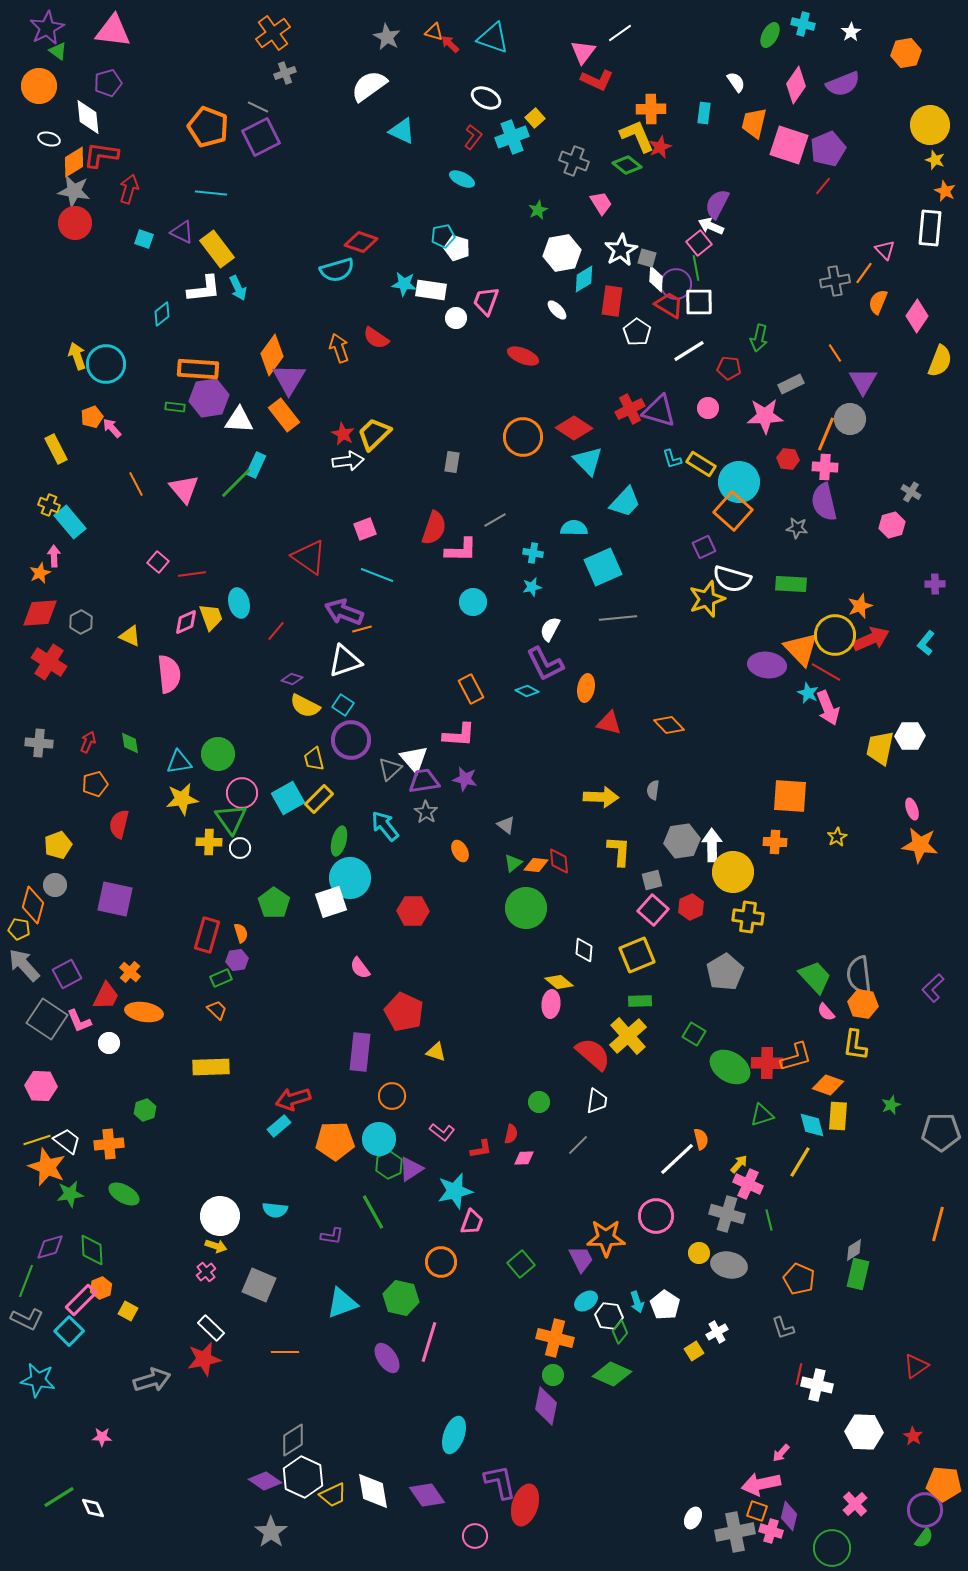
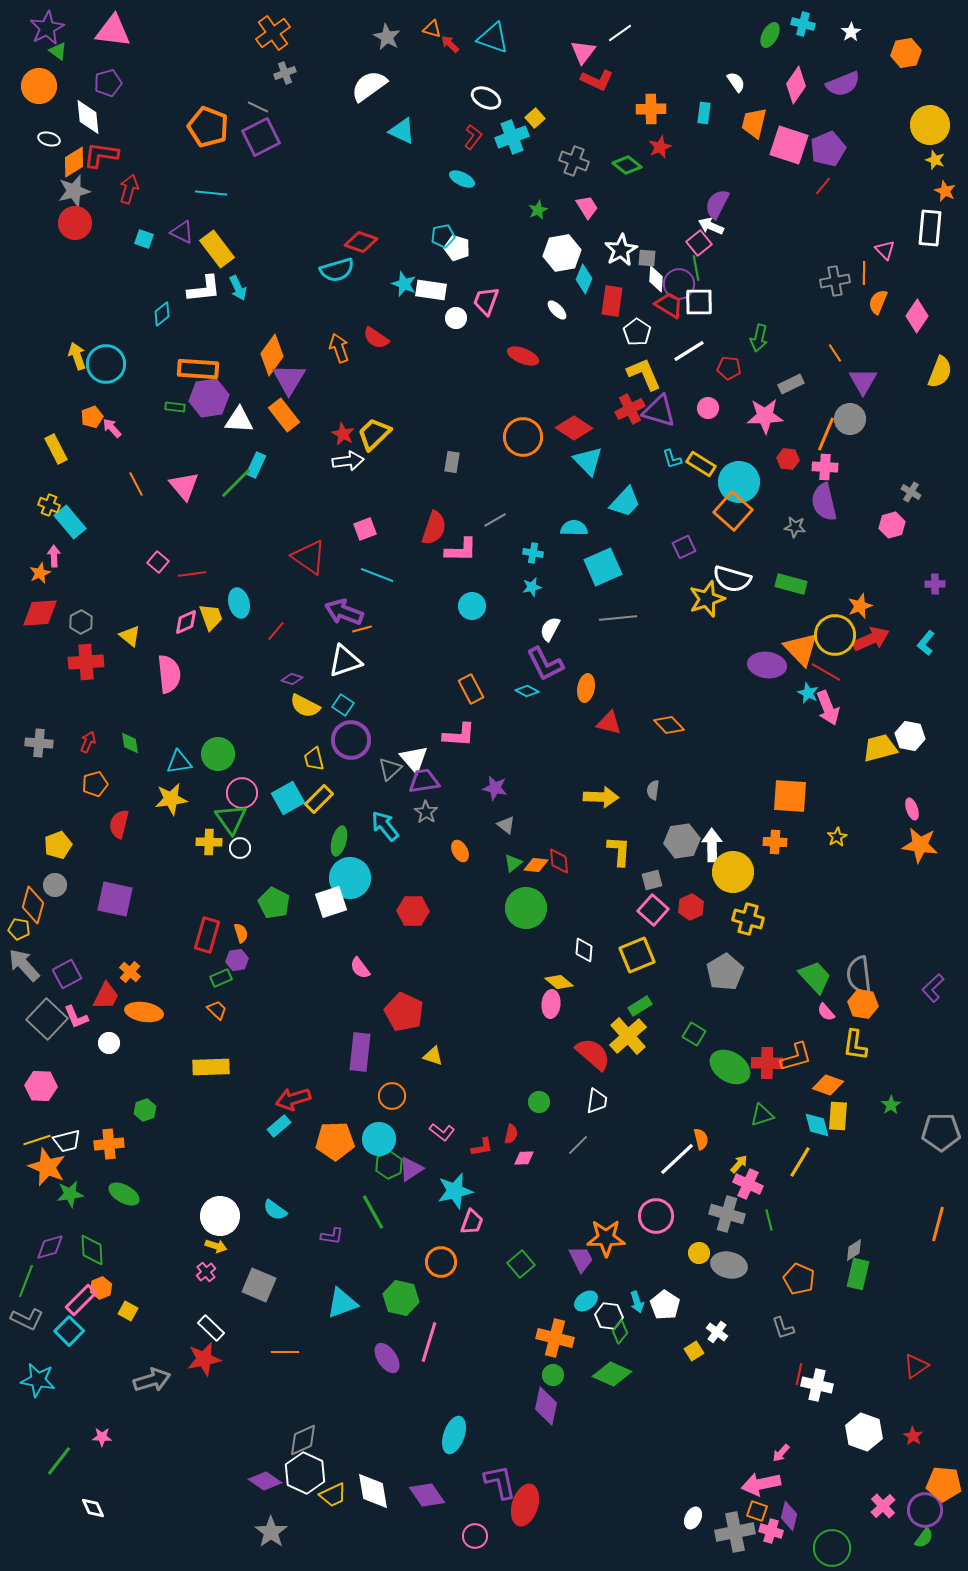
orange triangle at (434, 32): moved 2 px left, 3 px up
yellow L-shape at (637, 136): moved 7 px right, 238 px down
gray star at (74, 191): rotated 24 degrees counterclockwise
pink trapezoid at (601, 203): moved 14 px left, 4 px down
gray square at (647, 258): rotated 12 degrees counterclockwise
orange line at (864, 273): rotated 35 degrees counterclockwise
cyan diamond at (584, 279): rotated 36 degrees counterclockwise
cyan star at (404, 284): rotated 15 degrees clockwise
purple circle at (676, 284): moved 3 px right
yellow semicircle at (940, 361): moved 11 px down
pink triangle at (184, 489): moved 3 px up
gray star at (797, 528): moved 2 px left, 1 px up
purple square at (704, 547): moved 20 px left
green rectangle at (791, 584): rotated 12 degrees clockwise
cyan circle at (473, 602): moved 1 px left, 4 px down
yellow triangle at (130, 636): rotated 15 degrees clockwise
red cross at (49, 662): moved 37 px right; rotated 36 degrees counterclockwise
white hexagon at (910, 736): rotated 12 degrees clockwise
yellow trapezoid at (880, 748): rotated 63 degrees clockwise
purple star at (465, 779): moved 30 px right, 9 px down
yellow star at (182, 799): moved 11 px left
green pentagon at (274, 903): rotated 8 degrees counterclockwise
yellow cross at (748, 917): moved 2 px down; rotated 8 degrees clockwise
green rectangle at (640, 1001): moved 5 px down; rotated 30 degrees counterclockwise
gray square at (47, 1019): rotated 9 degrees clockwise
pink L-shape at (79, 1021): moved 3 px left, 4 px up
yellow triangle at (436, 1052): moved 3 px left, 4 px down
green star at (891, 1105): rotated 12 degrees counterclockwise
cyan diamond at (812, 1125): moved 5 px right
white trapezoid at (67, 1141): rotated 128 degrees clockwise
red L-shape at (481, 1149): moved 1 px right, 2 px up
cyan semicircle at (275, 1210): rotated 30 degrees clockwise
white cross at (717, 1332): rotated 25 degrees counterclockwise
white hexagon at (864, 1432): rotated 18 degrees clockwise
gray diamond at (293, 1440): moved 10 px right; rotated 8 degrees clockwise
white hexagon at (303, 1477): moved 2 px right, 4 px up
green line at (59, 1497): moved 36 px up; rotated 20 degrees counterclockwise
pink cross at (855, 1504): moved 28 px right, 2 px down
